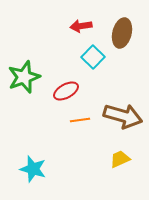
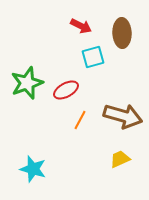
red arrow: rotated 145 degrees counterclockwise
brown ellipse: rotated 16 degrees counterclockwise
cyan square: rotated 30 degrees clockwise
green star: moved 3 px right, 6 px down
red ellipse: moved 1 px up
orange line: rotated 54 degrees counterclockwise
